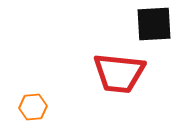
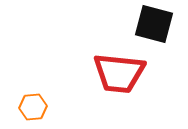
black square: rotated 18 degrees clockwise
